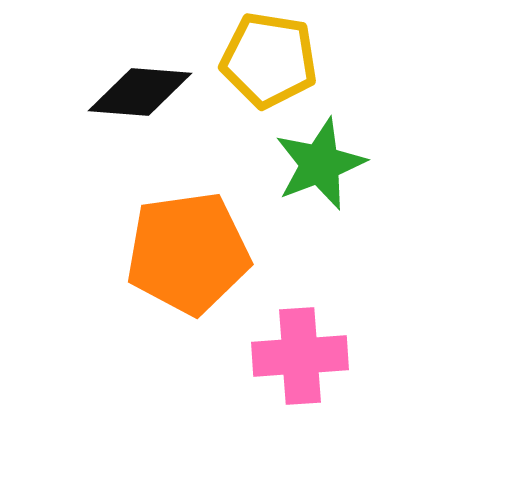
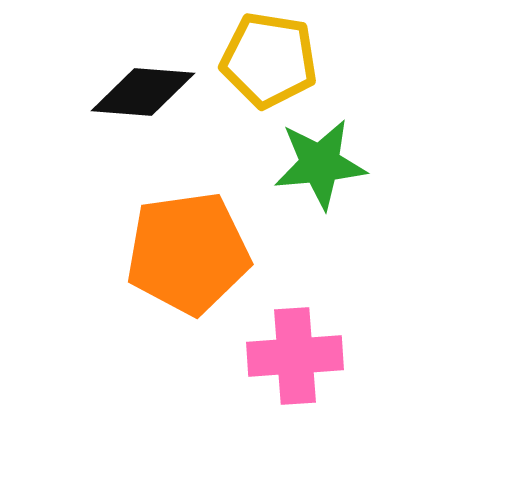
black diamond: moved 3 px right
green star: rotated 16 degrees clockwise
pink cross: moved 5 px left
